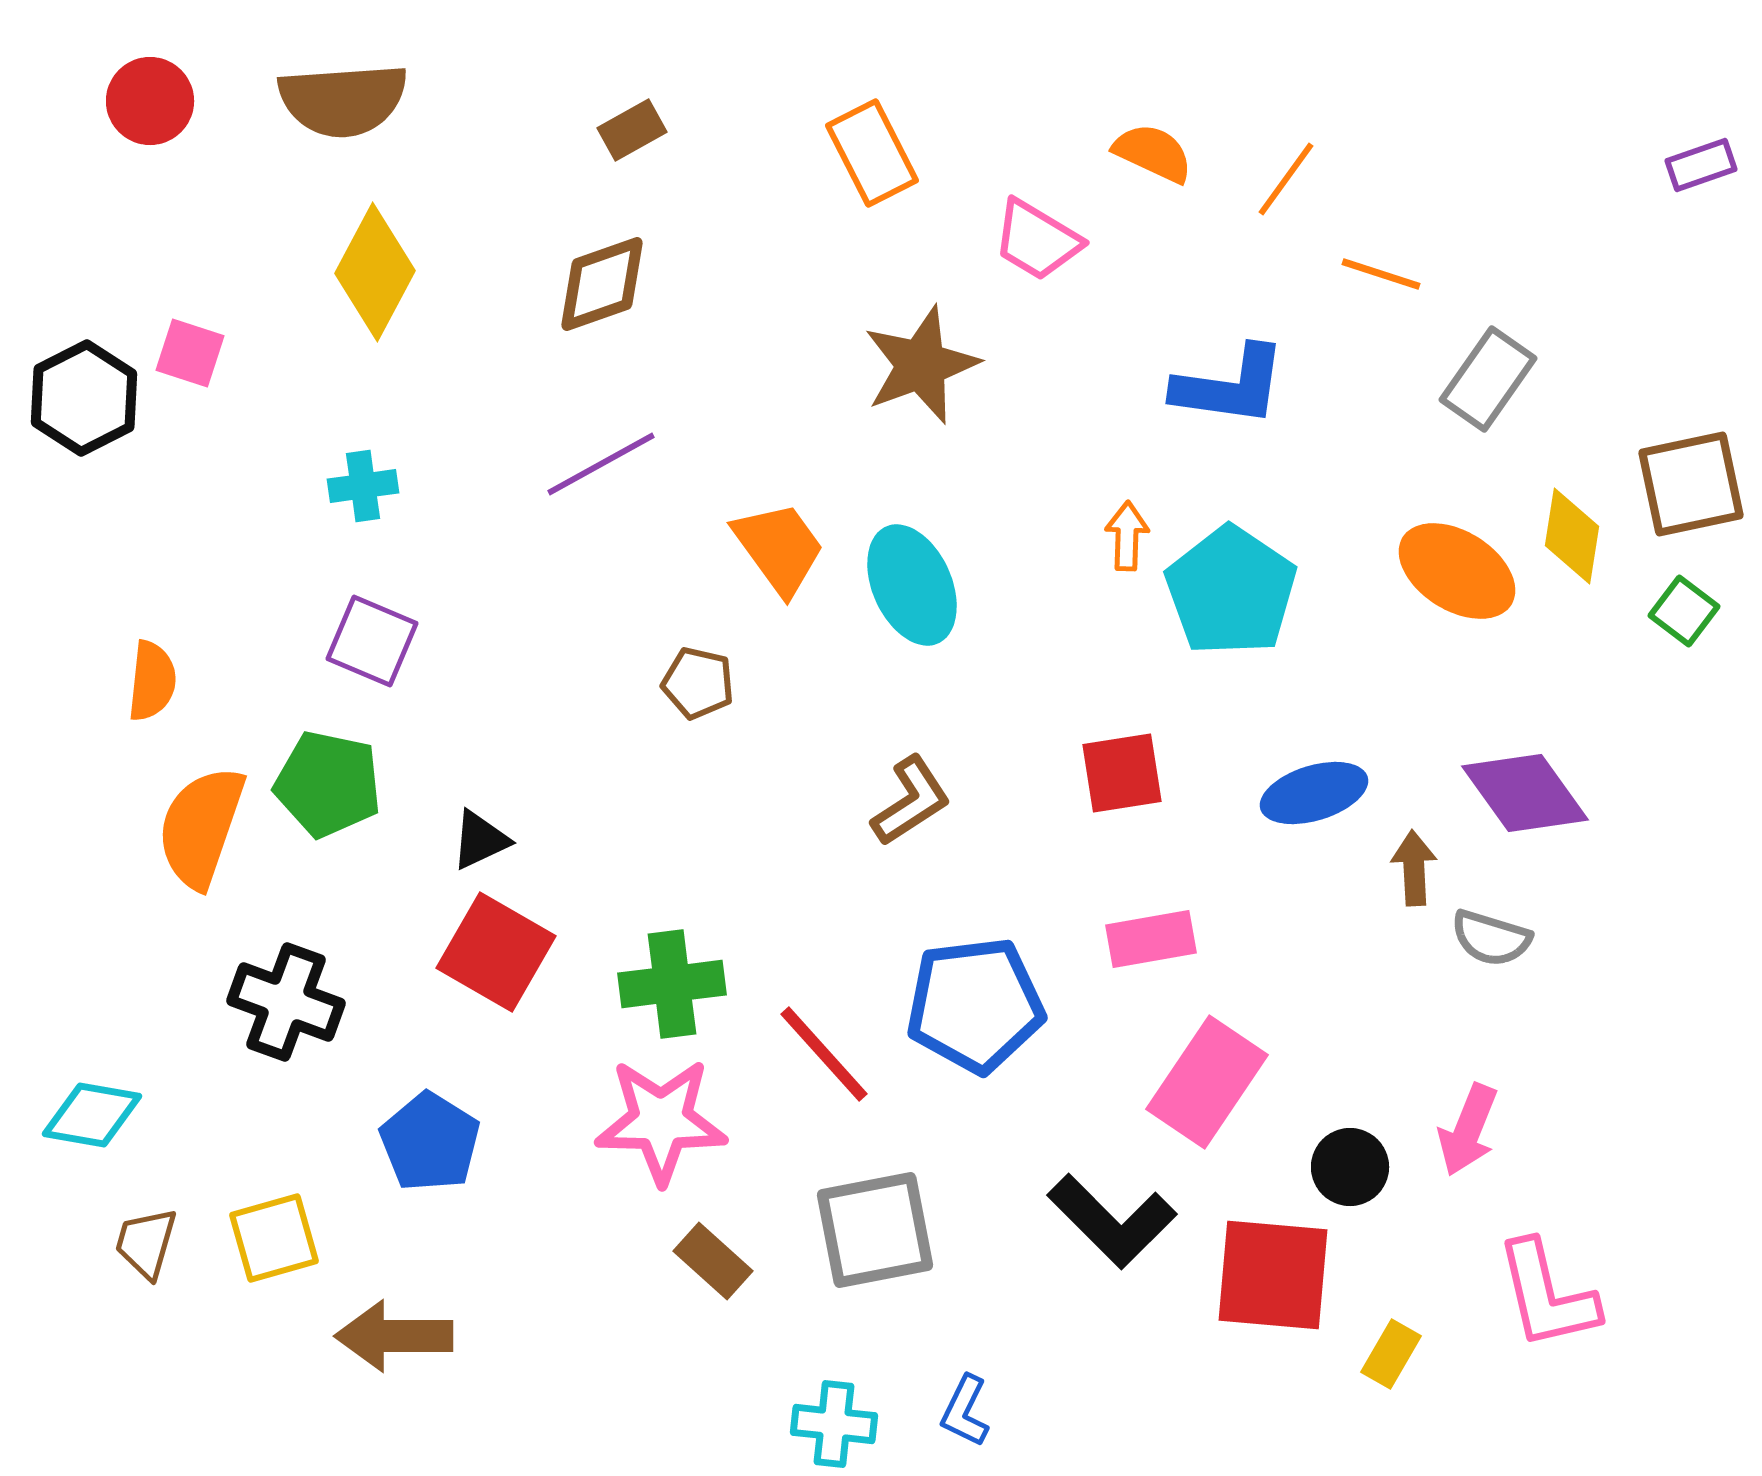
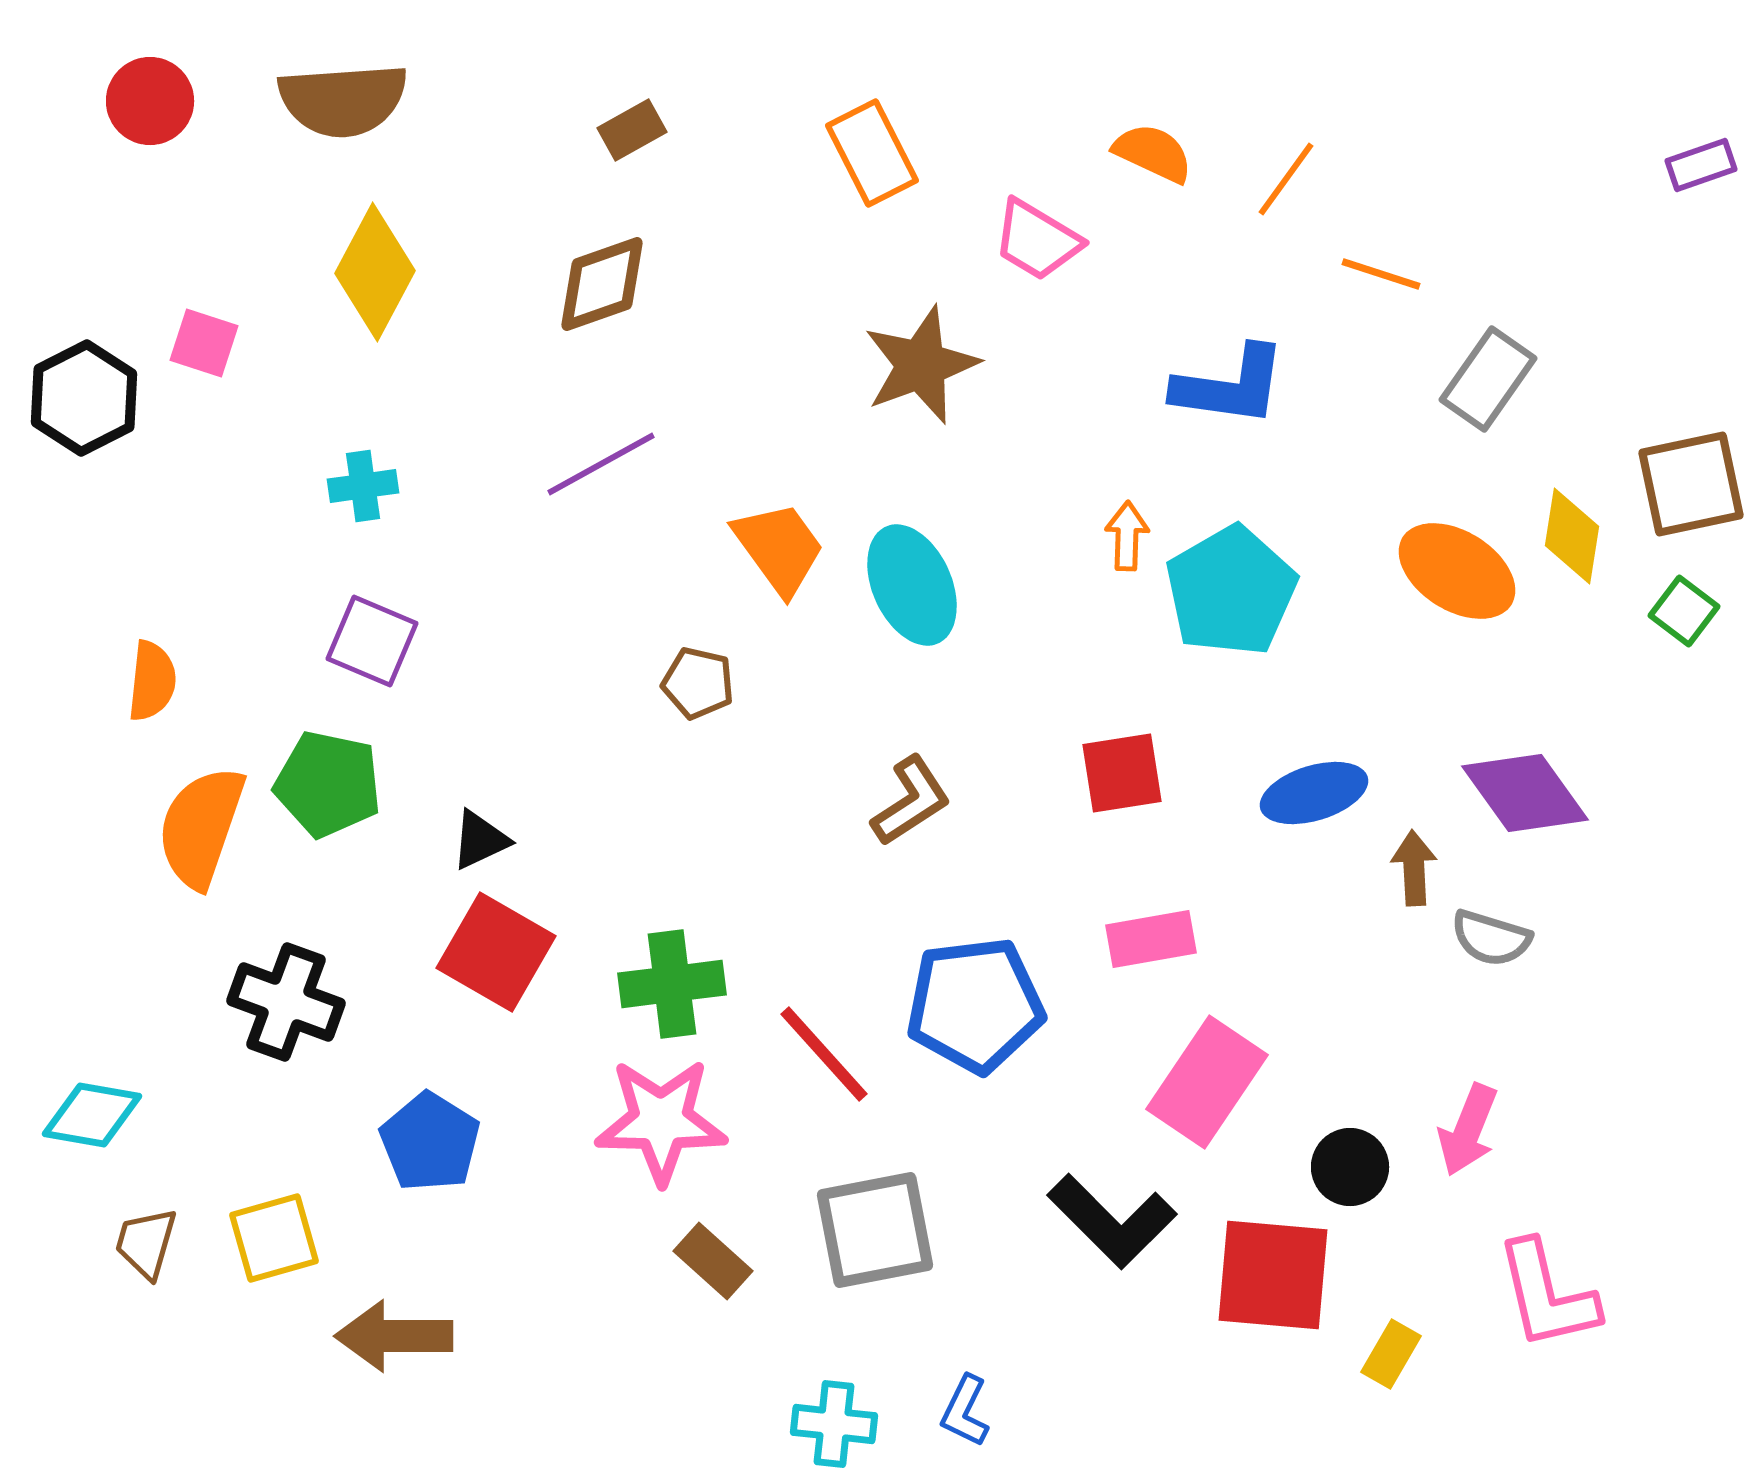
pink square at (190, 353): moved 14 px right, 10 px up
cyan pentagon at (1231, 591): rotated 8 degrees clockwise
